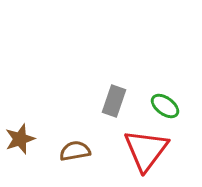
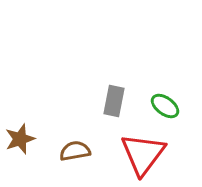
gray rectangle: rotated 8 degrees counterclockwise
red triangle: moved 3 px left, 4 px down
